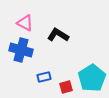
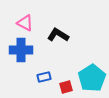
blue cross: rotated 15 degrees counterclockwise
